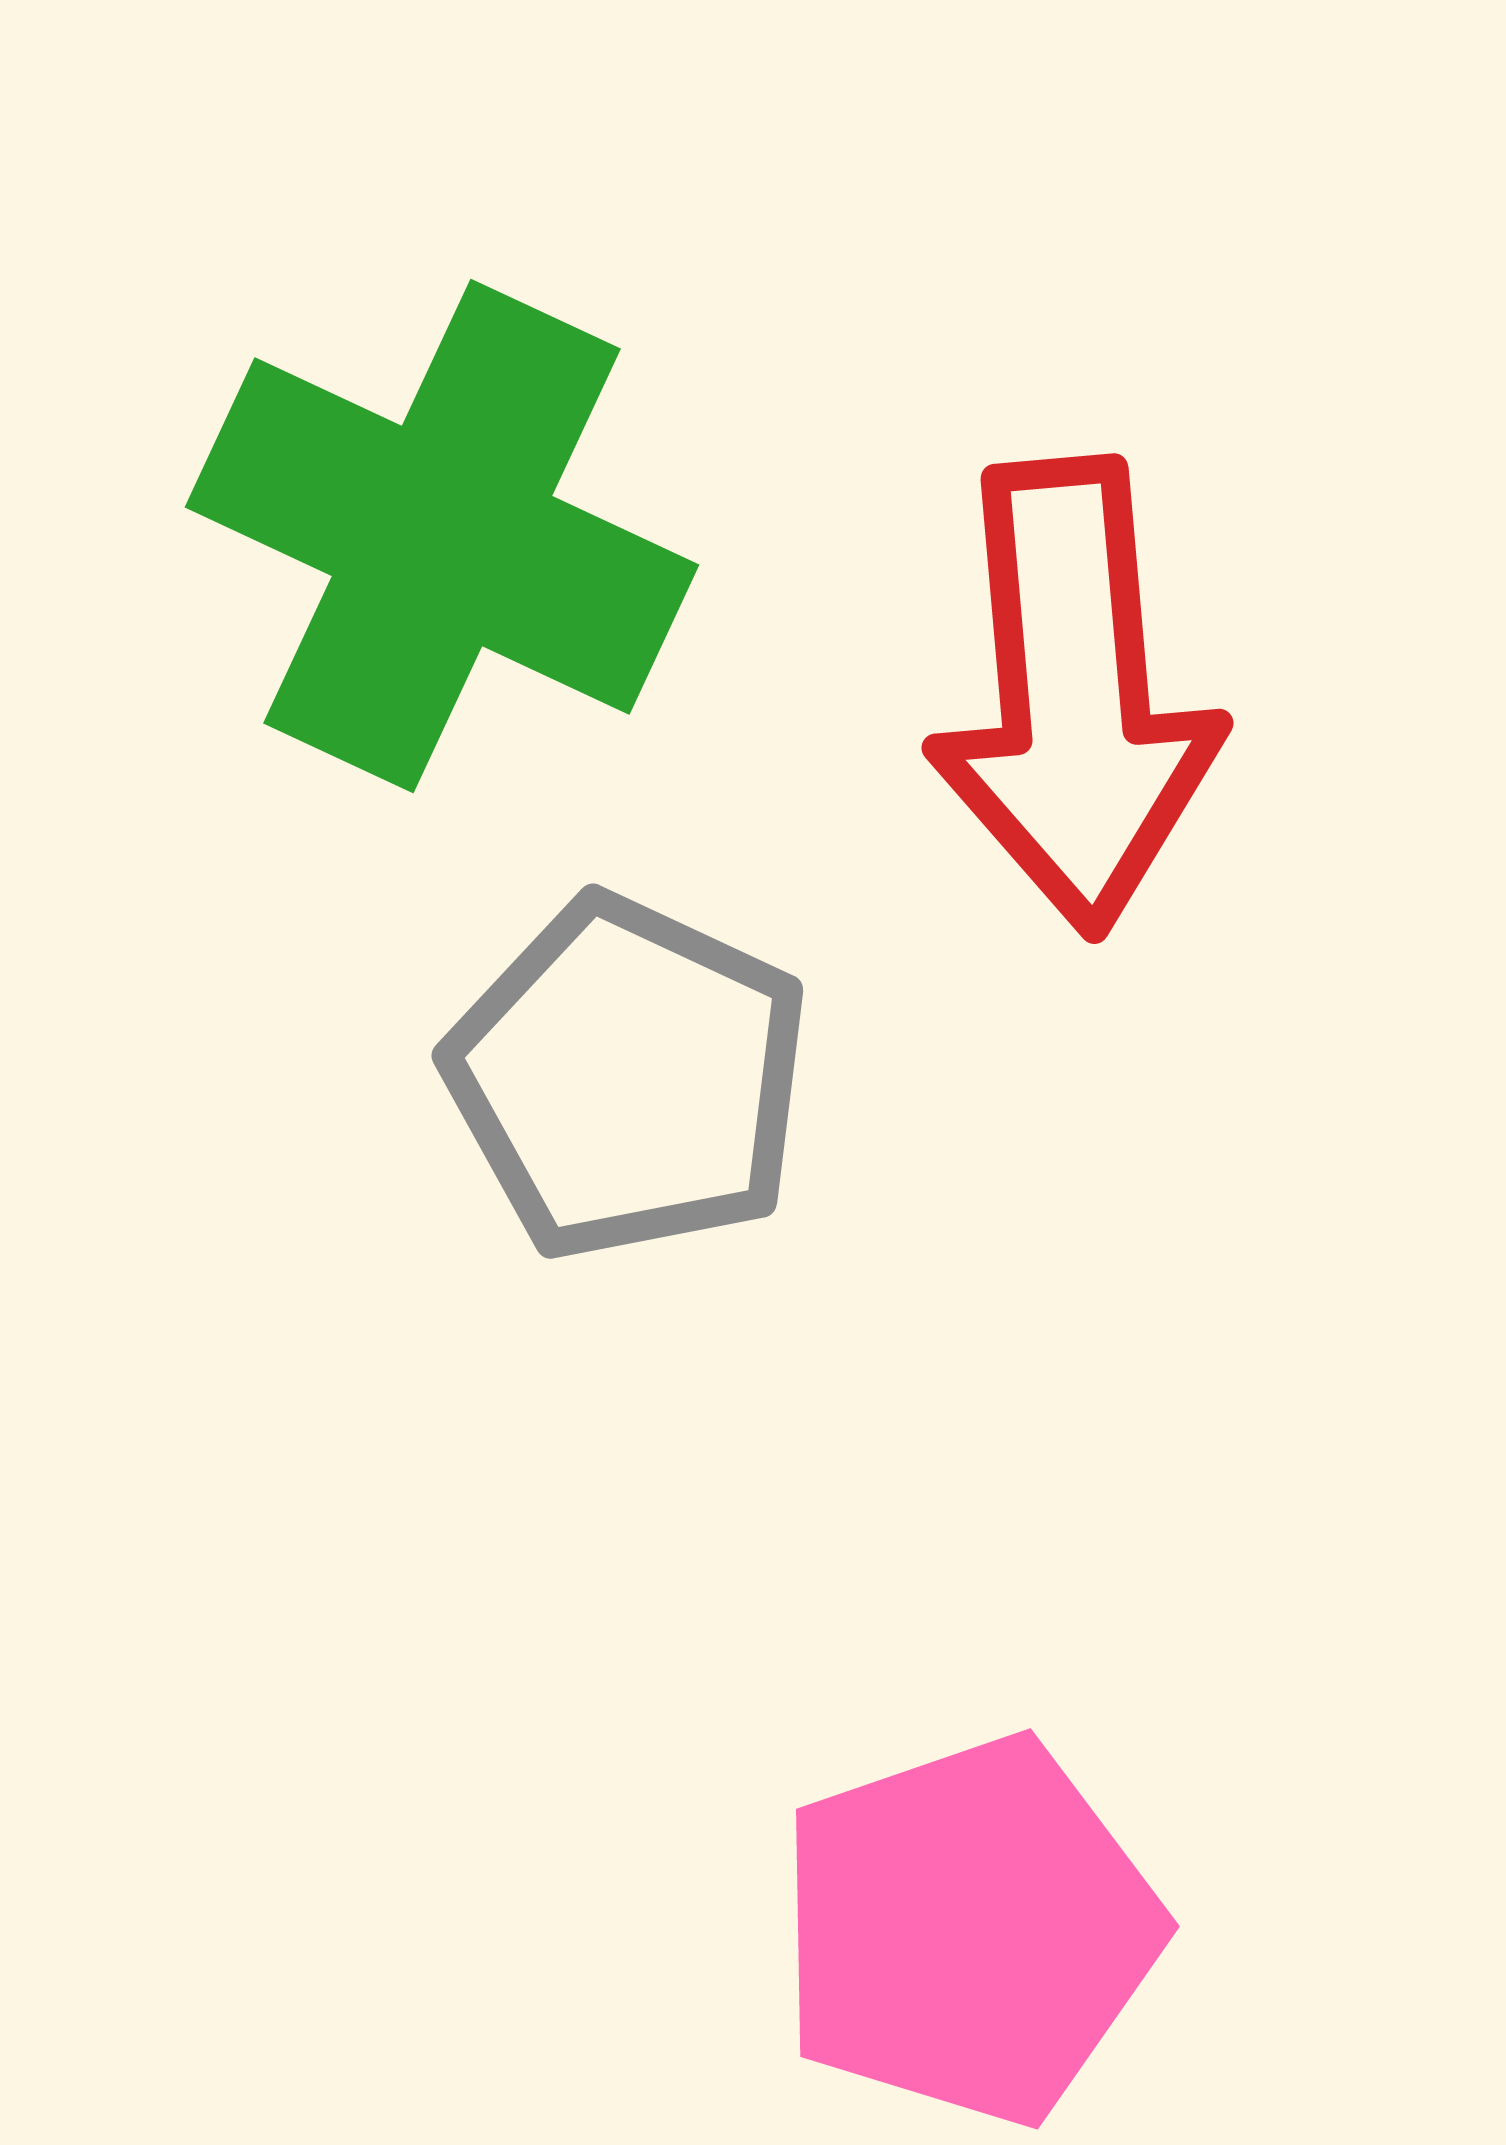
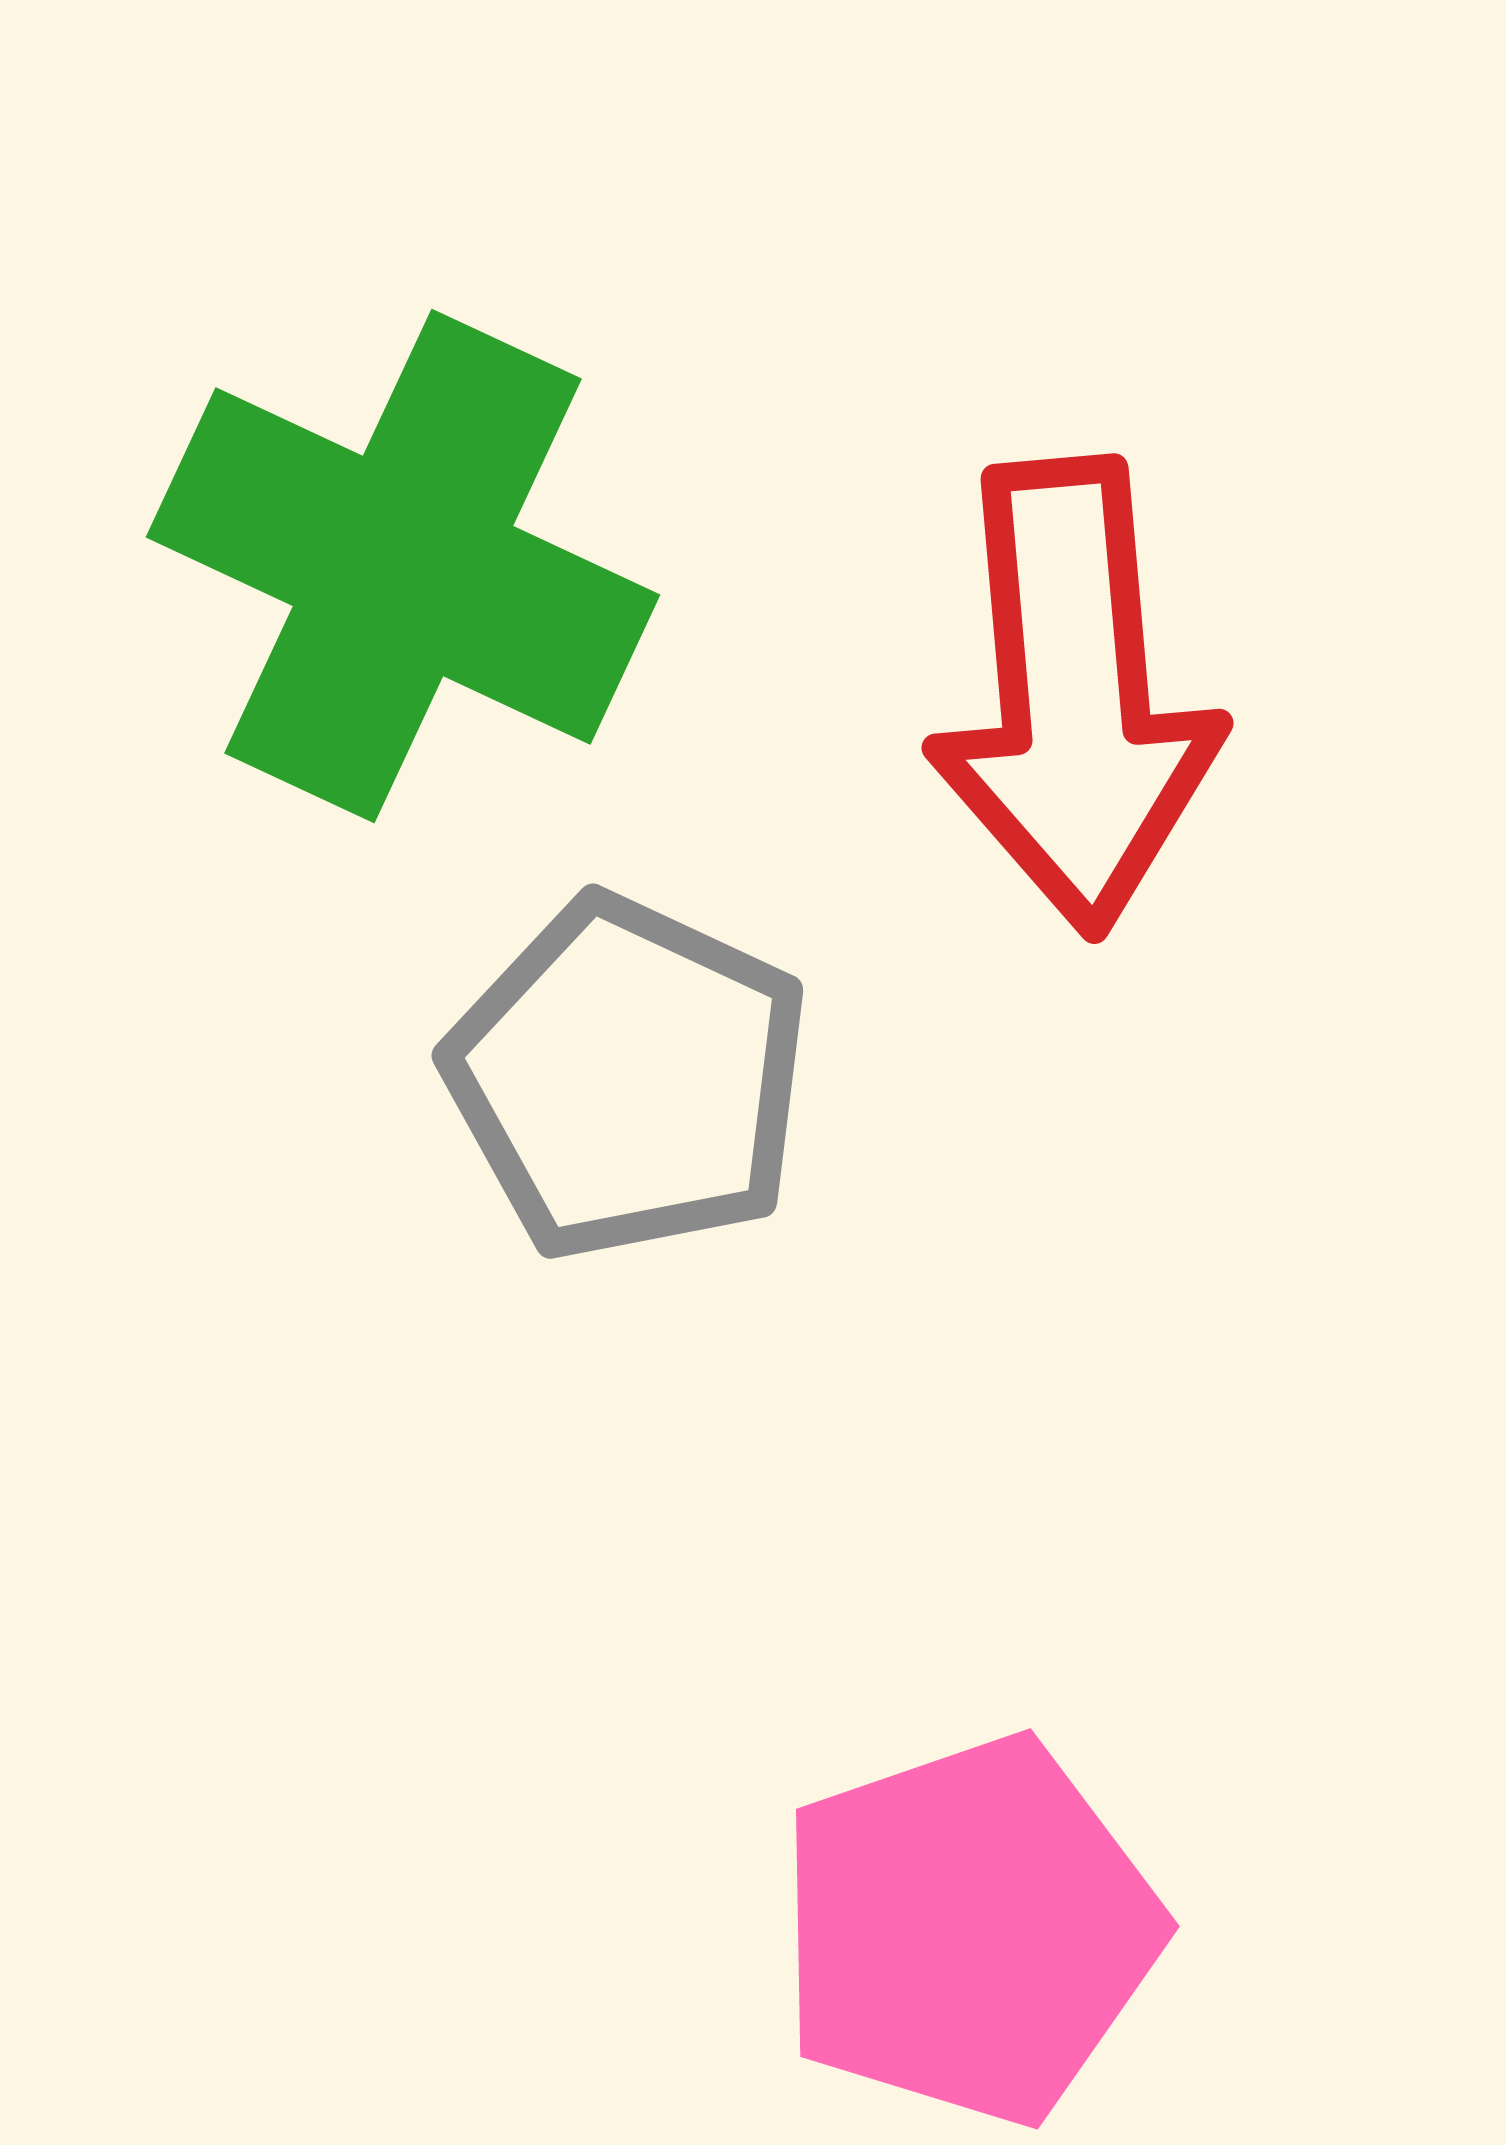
green cross: moved 39 px left, 30 px down
